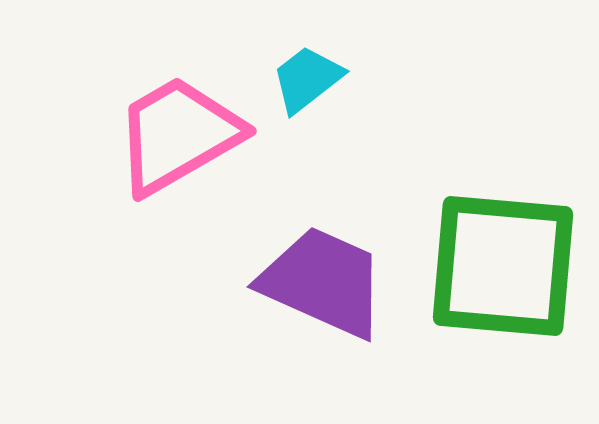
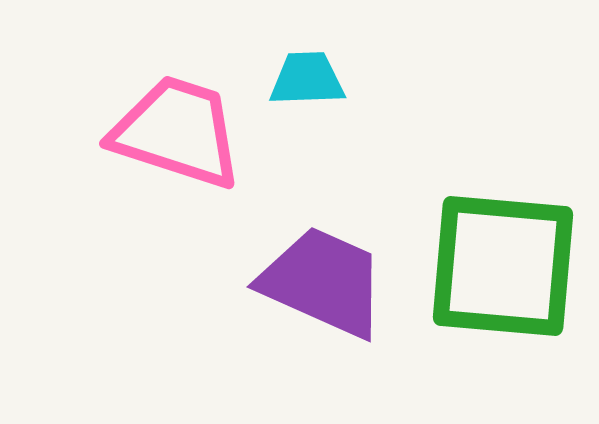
cyan trapezoid: rotated 36 degrees clockwise
pink trapezoid: moved 1 px left, 3 px up; rotated 48 degrees clockwise
